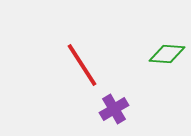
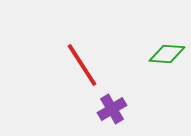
purple cross: moved 2 px left
